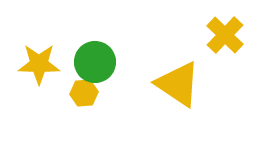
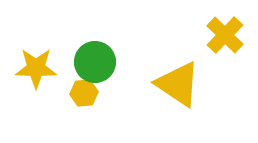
yellow star: moved 3 px left, 4 px down
